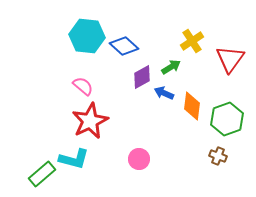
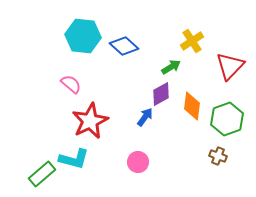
cyan hexagon: moved 4 px left
red triangle: moved 7 px down; rotated 8 degrees clockwise
purple diamond: moved 19 px right, 17 px down
pink semicircle: moved 12 px left, 2 px up
blue arrow: moved 19 px left, 24 px down; rotated 102 degrees clockwise
pink circle: moved 1 px left, 3 px down
